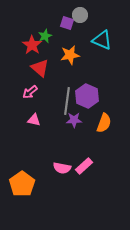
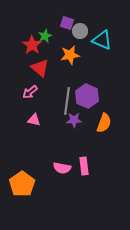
gray circle: moved 16 px down
pink rectangle: rotated 54 degrees counterclockwise
